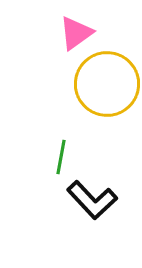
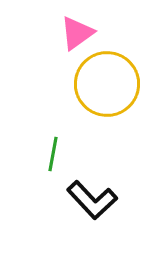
pink triangle: moved 1 px right
green line: moved 8 px left, 3 px up
